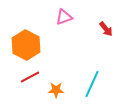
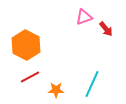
pink triangle: moved 20 px right
